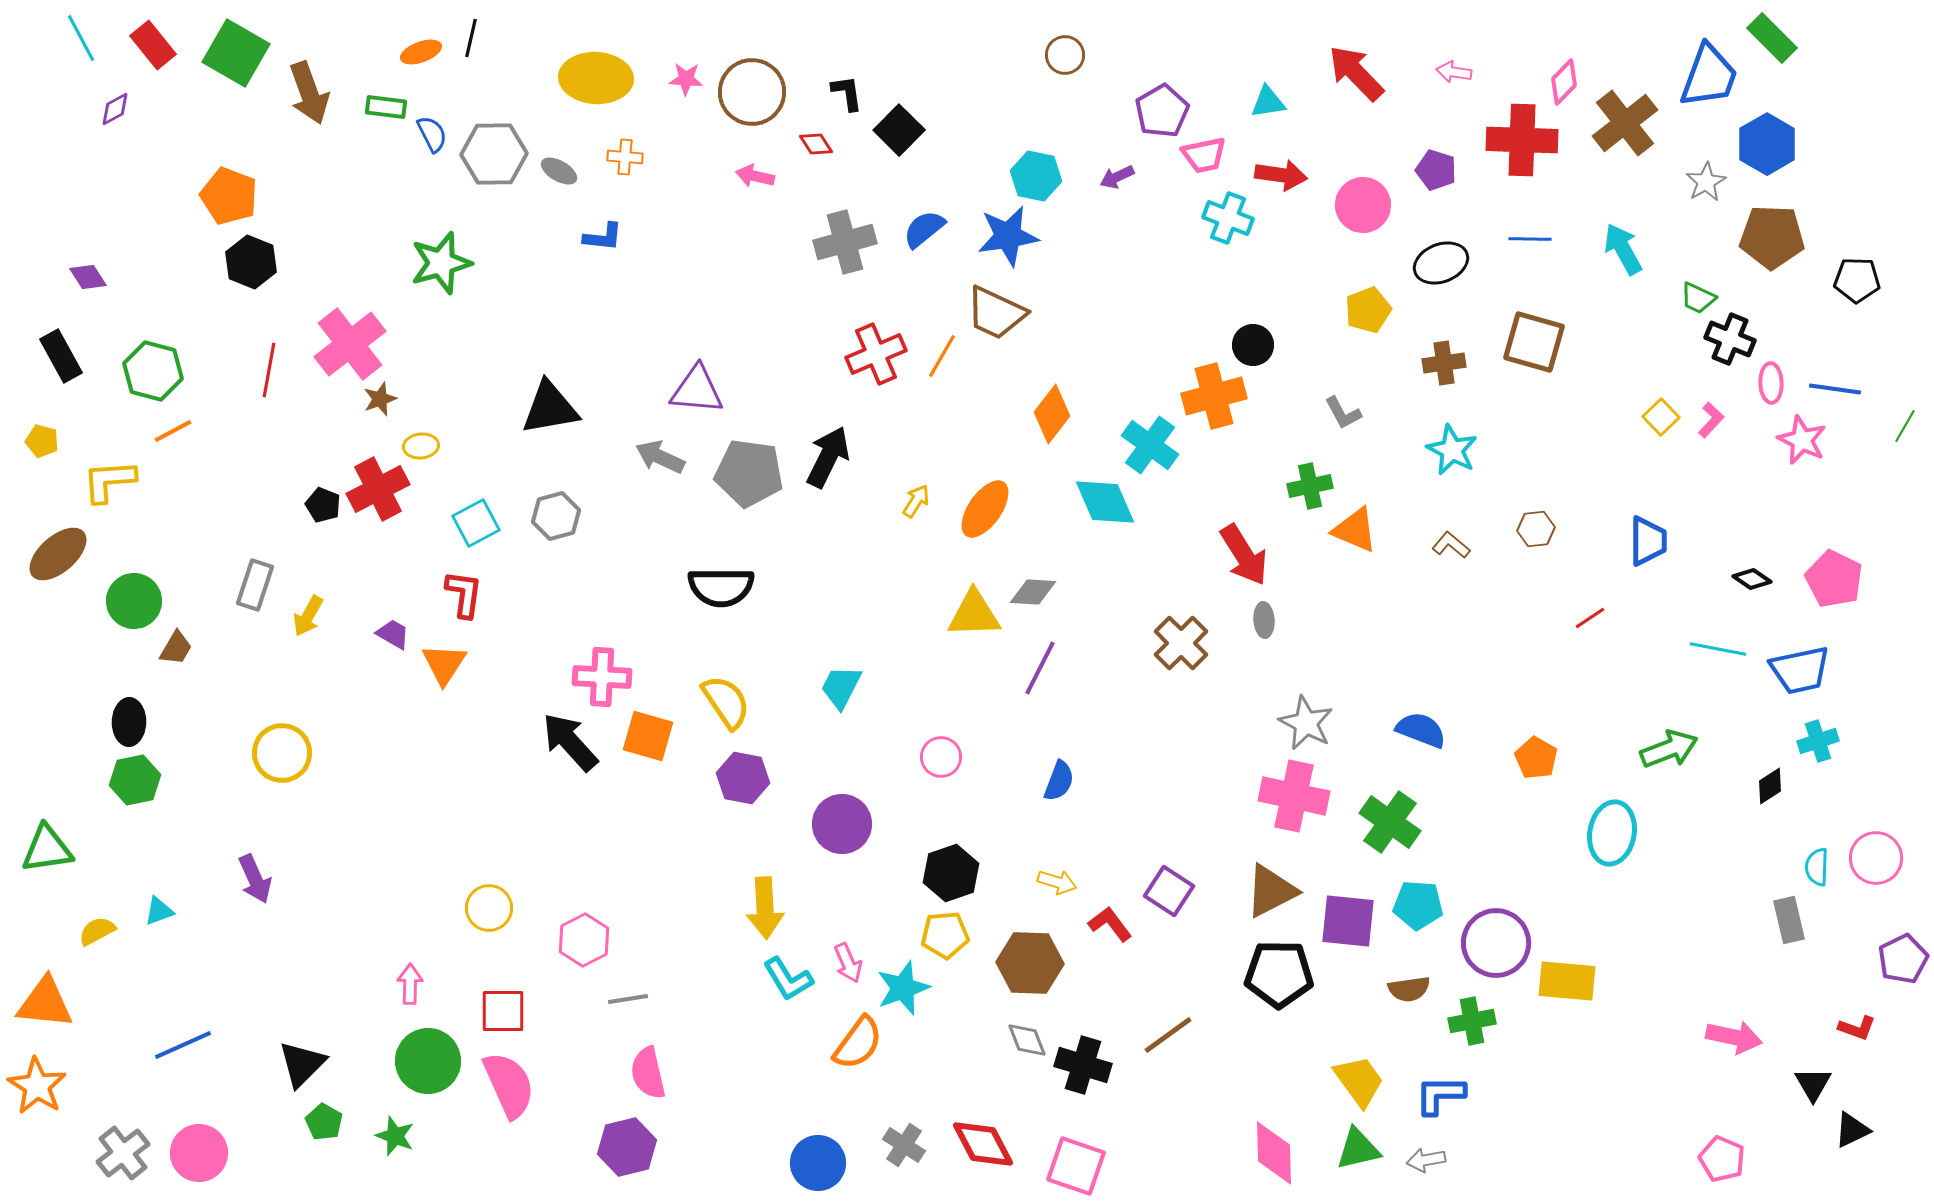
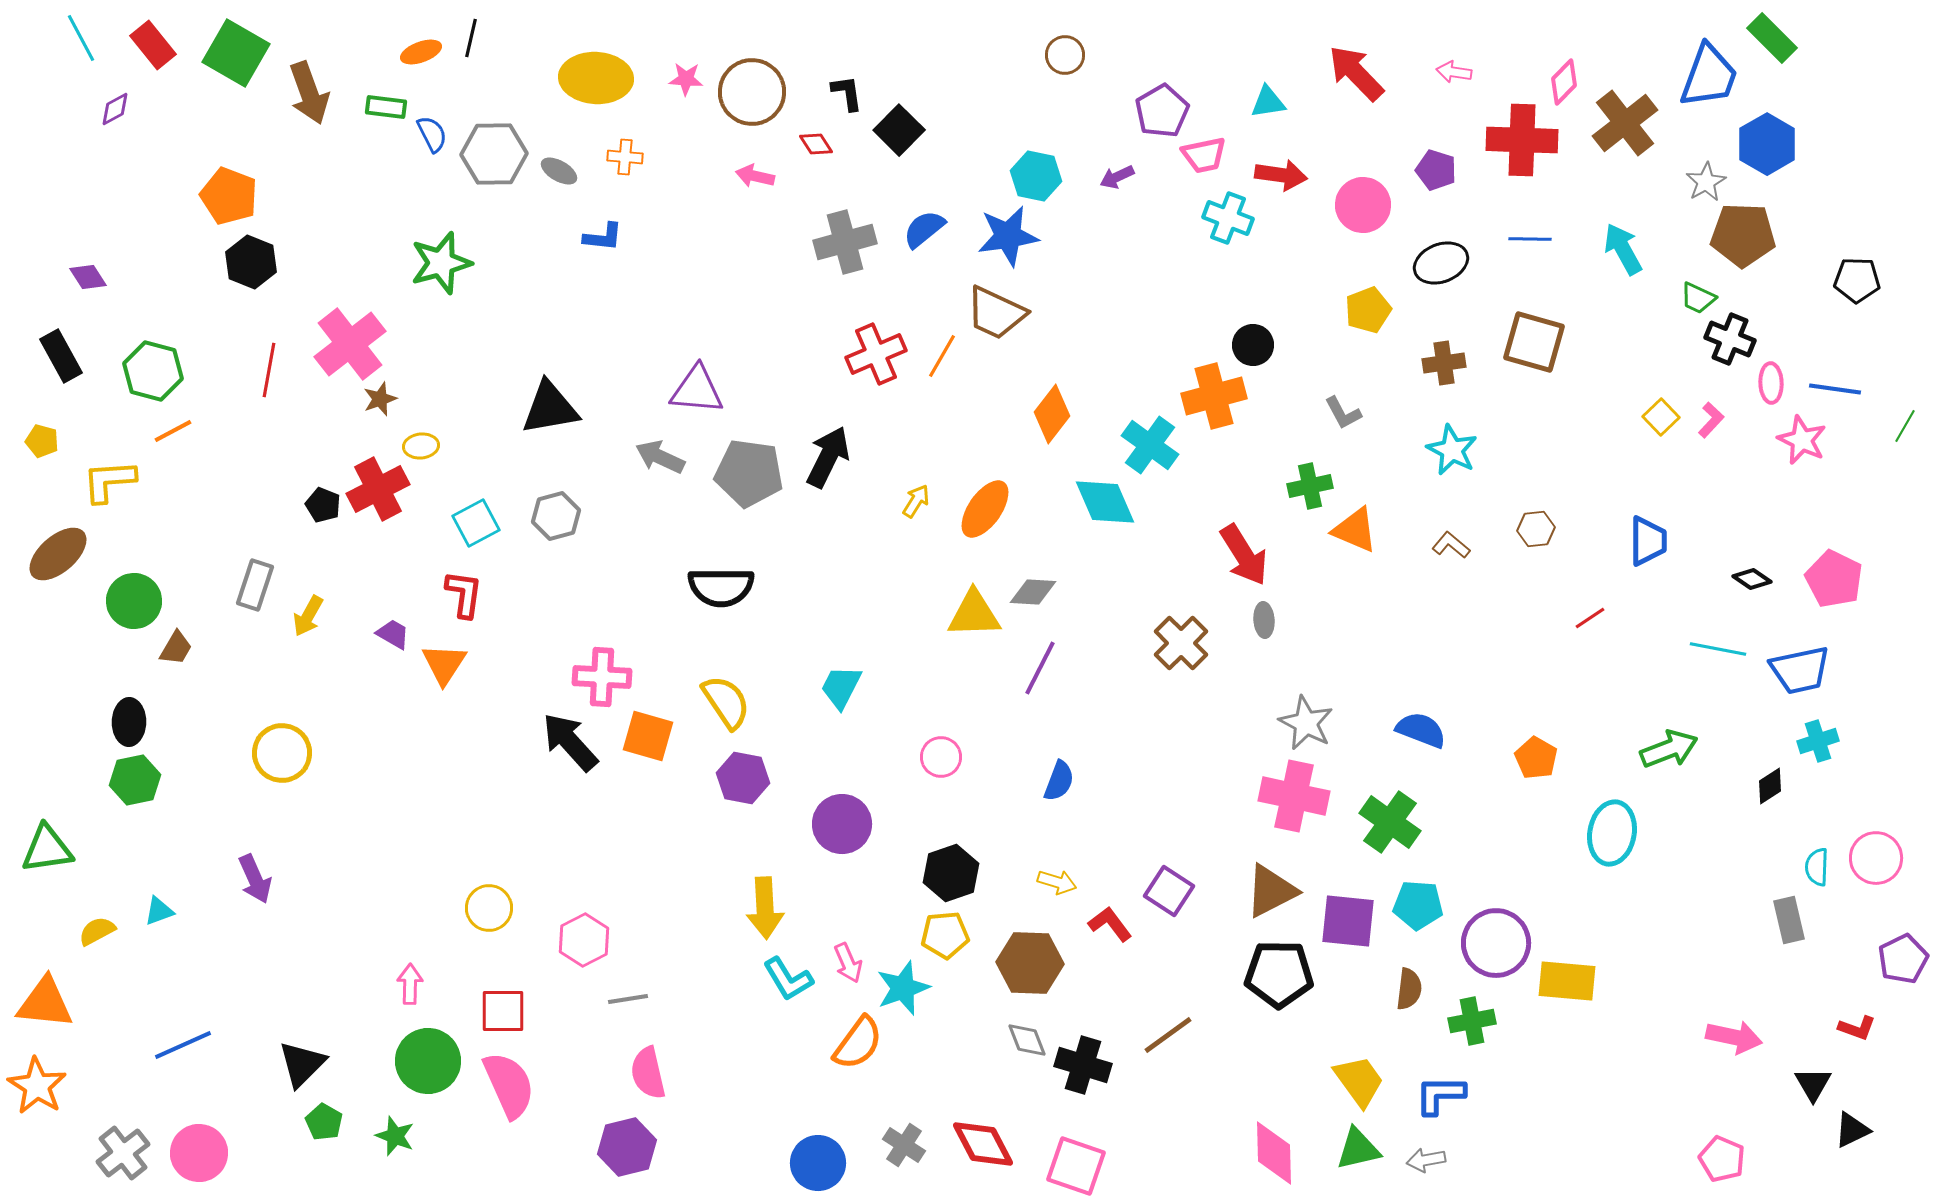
brown pentagon at (1772, 237): moved 29 px left, 2 px up
brown semicircle at (1409, 989): rotated 75 degrees counterclockwise
